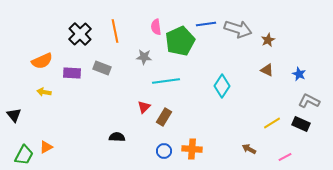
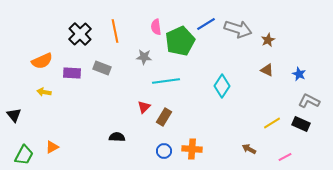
blue line: rotated 24 degrees counterclockwise
orange triangle: moved 6 px right
